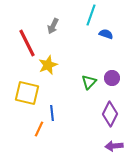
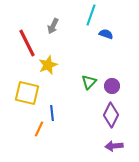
purple circle: moved 8 px down
purple diamond: moved 1 px right, 1 px down
